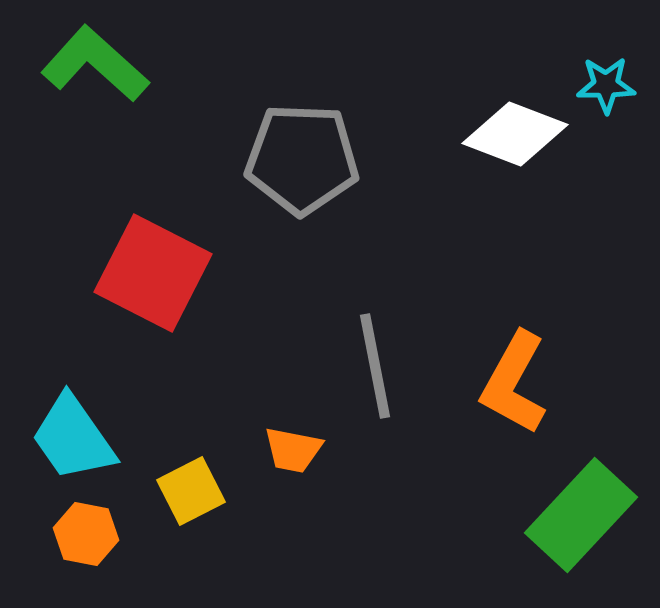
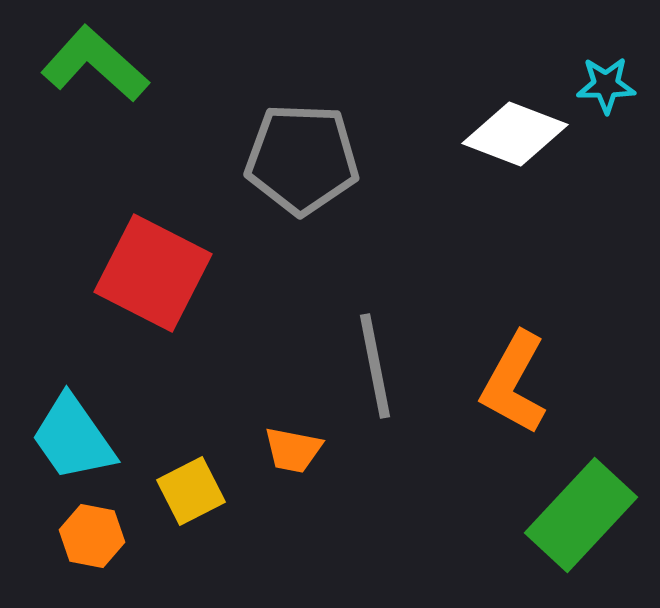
orange hexagon: moved 6 px right, 2 px down
